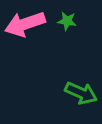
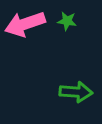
green arrow: moved 5 px left, 1 px up; rotated 20 degrees counterclockwise
